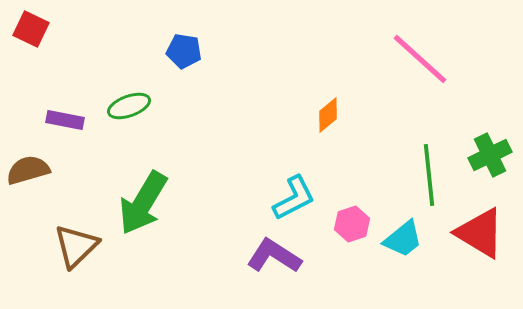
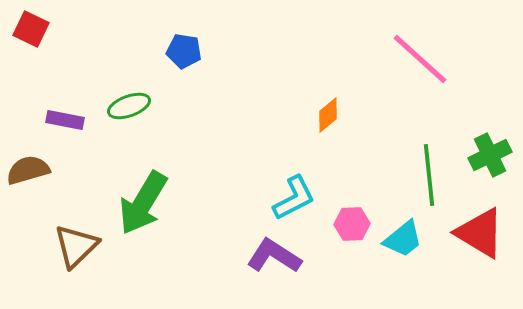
pink hexagon: rotated 16 degrees clockwise
